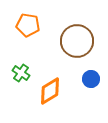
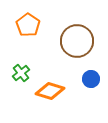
orange pentagon: rotated 25 degrees clockwise
green cross: rotated 18 degrees clockwise
orange diamond: rotated 48 degrees clockwise
